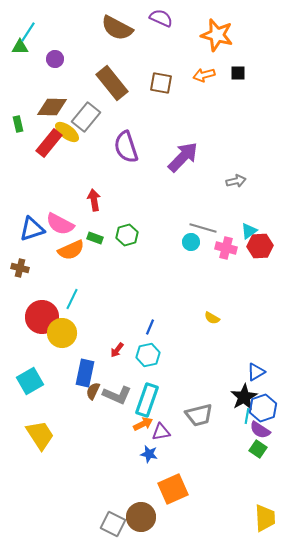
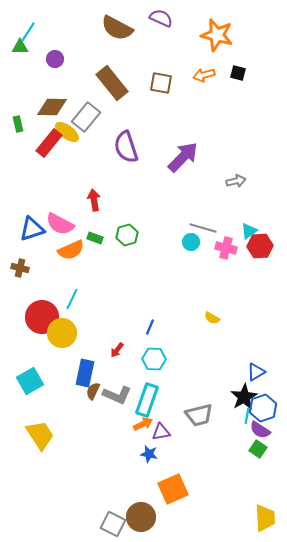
black square at (238, 73): rotated 14 degrees clockwise
cyan hexagon at (148, 355): moved 6 px right, 4 px down; rotated 15 degrees clockwise
